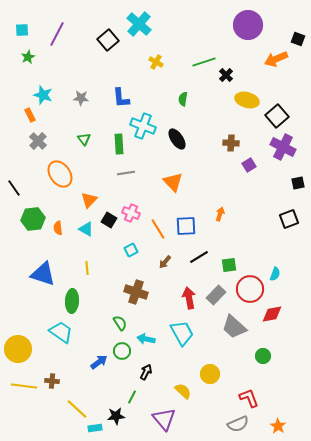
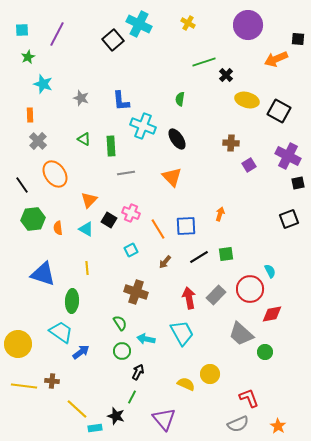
cyan cross at (139, 24): rotated 15 degrees counterclockwise
black square at (298, 39): rotated 16 degrees counterclockwise
black square at (108, 40): moved 5 px right
yellow cross at (156, 62): moved 32 px right, 39 px up
cyan star at (43, 95): moved 11 px up
gray star at (81, 98): rotated 14 degrees clockwise
blue L-shape at (121, 98): moved 3 px down
green semicircle at (183, 99): moved 3 px left
orange rectangle at (30, 115): rotated 24 degrees clockwise
black square at (277, 116): moved 2 px right, 5 px up; rotated 20 degrees counterclockwise
green triangle at (84, 139): rotated 24 degrees counterclockwise
green rectangle at (119, 144): moved 8 px left, 2 px down
purple cross at (283, 147): moved 5 px right, 9 px down
orange ellipse at (60, 174): moved 5 px left
orange triangle at (173, 182): moved 1 px left, 5 px up
black line at (14, 188): moved 8 px right, 3 px up
green square at (229, 265): moved 3 px left, 11 px up
cyan semicircle at (275, 274): moved 5 px left, 3 px up; rotated 48 degrees counterclockwise
gray trapezoid at (234, 327): moved 7 px right, 7 px down
yellow circle at (18, 349): moved 5 px up
green circle at (263, 356): moved 2 px right, 4 px up
blue arrow at (99, 362): moved 18 px left, 10 px up
black arrow at (146, 372): moved 8 px left
yellow semicircle at (183, 391): moved 3 px right, 7 px up; rotated 18 degrees counterclockwise
black star at (116, 416): rotated 24 degrees clockwise
